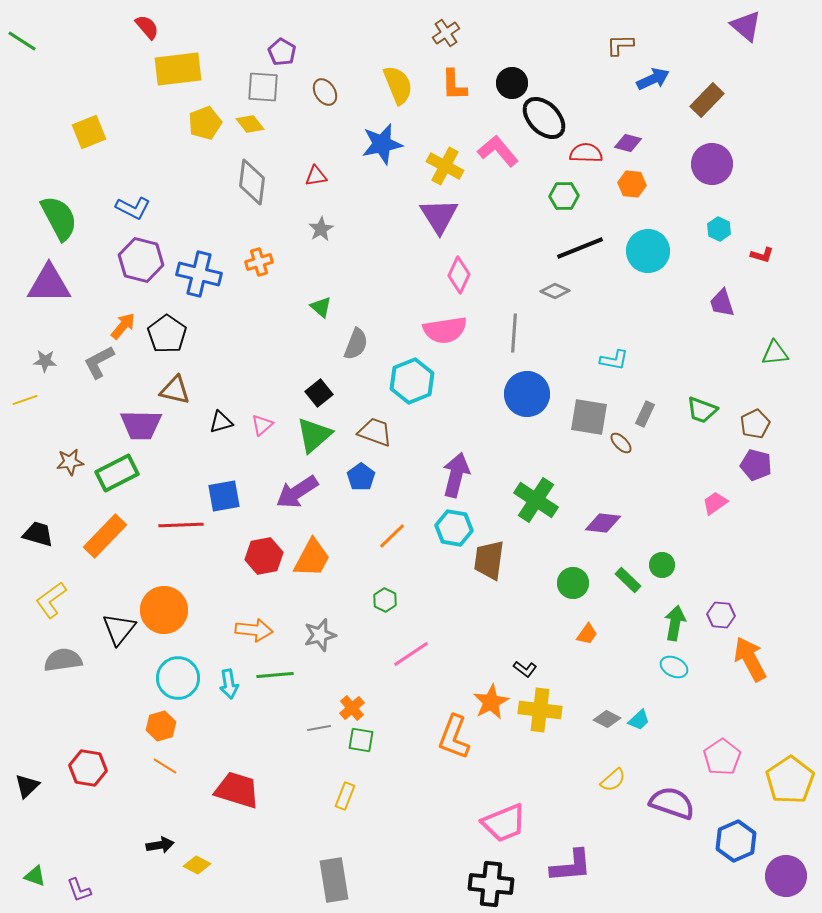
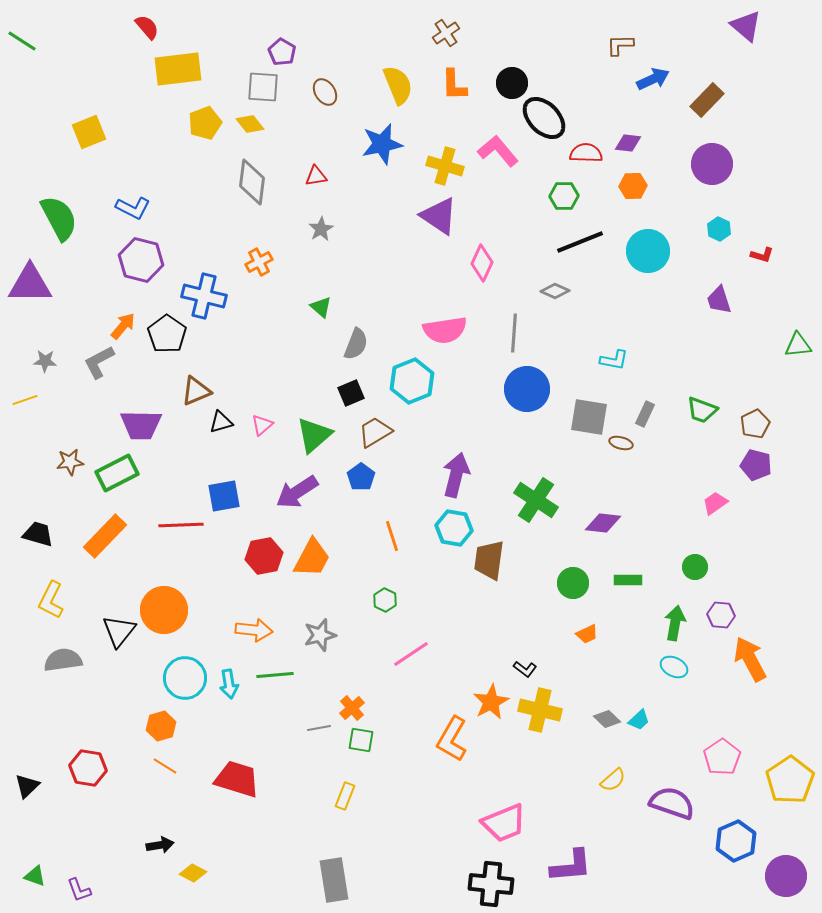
purple diamond at (628, 143): rotated 8 degrees counterclockwise
yellow cross at (445, 166): rotated 12 degrees counterclockwise
orange hexagon at (632, 184): moved 1 px right, 2 px down; rotated 8 degrees counterclockwise
purple triangle at (439, 216): rotated 24 degrees counterclockwise
black line at (580, 248): moved 6 px up
orange cross at (259, 262): rotated 12 degrees counterclockwise
blue cross at (199, 274): moved 5 px right, 22 px down
pink diamond at (459, 275): moved 23 px right, 12 px up
purple triangle at (49, 284): moved 19 px left
purple trapezoid at (722, 303): moved 3 px left, 3 px up
green triangle at (775, 353): moved 23 px right, 8 px up
brown triangle at (175, 390): moved 21 px right, 1 px down; rotated 36 degrees counterclockwise
black square at (319, 393): moved 32 px right; rotated 16 degrees clockwise
blue circle at (527, 394): moved 5 px up
brown trapezoid at (375, 432): rotated 51 degrees counterclockwise
brown ellipse at (621, 443): rotated 30 degrees counterclockwise
orange line at (392, 536): rotated 64 degrees counterclockwise
green circle at (662, 565): moved 33 px right, 2 px down
green rectangle at (628, 580): rotated 44 degrees counterclockwise
yellow L-shape at (51, 600): rotated 27 degrees counterclockwise
black triangle at (119, 629): moved 2 px down
orange trapezoid at (587, 634): rotated 30 degrees clockwise
cyan circle at (178, 678): moved 7 px right
yellow cross at (540, 710): rotated 6 degrees clockwise
gray diamond at (607, 719): rotated 16 degrees clockwise
orange L-shape at (454, 737): moved 2 px left, 2 px down; rotated 9 degrees clockwise
red trapezoid at (237, 790): moved 11 px up
yellow diamond at (197, 865): moved 4 px left, 8 px down
